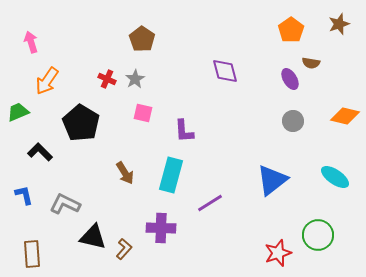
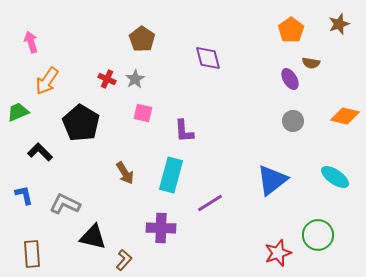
purple diamond: moved 17 px left, 13 px up
brown L-shape: moved 11 px down
